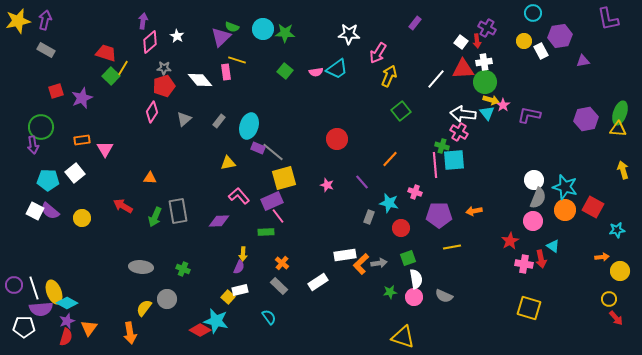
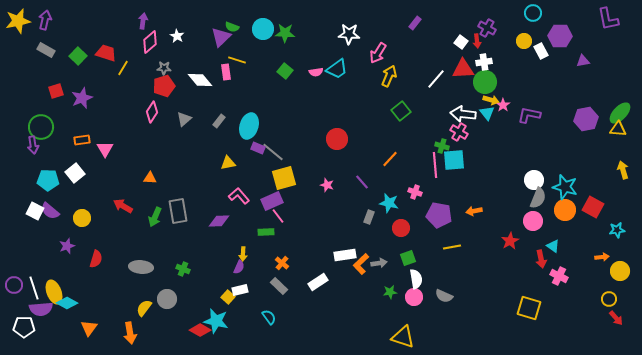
purple hexagon at (560, 36): rotated 10 degrees clockwise
green square at (111, 76): moved 33 px left, 20 px up
green ellipse at (620, 113): rotated 25 degrees clockwise
purple pentagon at (439, 215): rotated 10 degrees clockwise
pink cross at (524, 264): moved 35 px right, 12 px down; rotated 18 degrees clockwise
purple star at (67, 321): moved 75 px up
red semicircle at (66, 337): moved 30 px right, 78 px up
